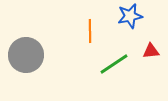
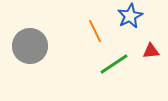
blue star: rotated 15 degrees counterclockwise
orange line: moved 5 px right; rotated 25 degrees counterclockwise
gray circle: moved 4 px right, 9 px up
